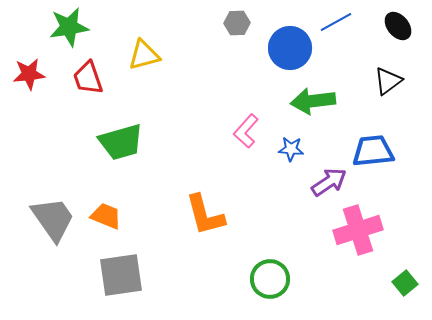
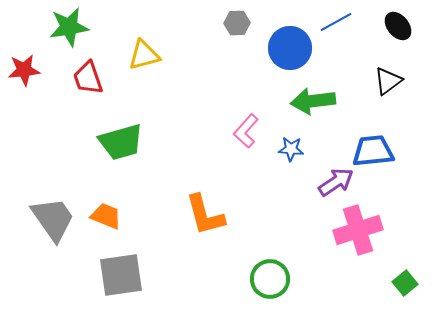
red star: moved 5 px left, 4 px up
purple arrow: moved 7 px right
